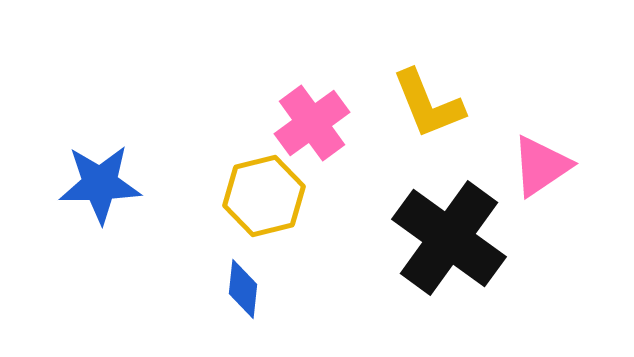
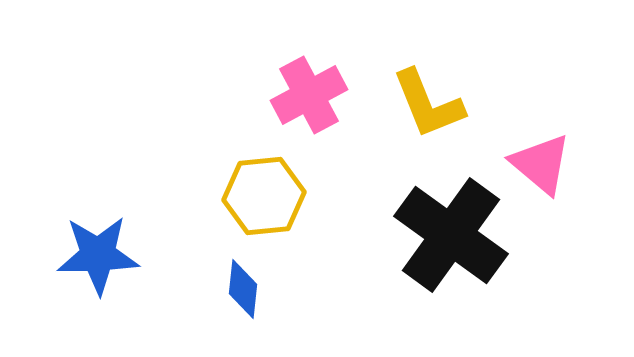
pink cross: moved 3 px left, 28 px up; rotated 8 degrees clockwise
pink triangle: moved 2 px up; rotated 46 degrees counterclockwise
blue star: moved 2 px left, 71 px down
yellow hexagon: rotated 8 degrees clockwise
black cross: moved 2 px right, 3 px up
